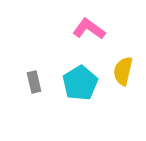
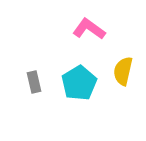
cyan pentagon: moved 1 px left
